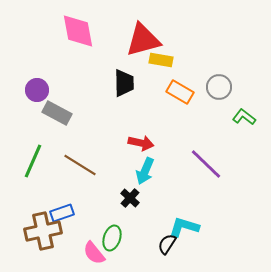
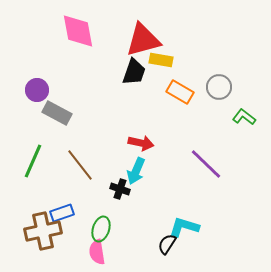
black trapezoid: moved 10 px right, 11 px up; rotated 20 degrees clockwise
brown line: rotated 20 degrees clockwise
cyan arrow: moved 9 px left
black cross: moved 10 px left, 9 px up; rotated 24 degrees counterclockwise
green ellipse: moved 11 px left, 9 px up
pink semicircle: moved 3 px right, 1 px up; rotated 30 degrees clockwise
